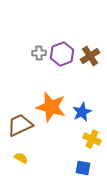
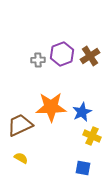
gray cross: moved 1 px left, 7 px down
orange star: rotated 16 degrees counterclockwise
yellow cross: moved 3 px up
